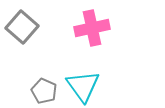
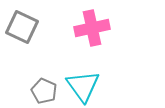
gray square: rotated 16 degrees counterclockwise
